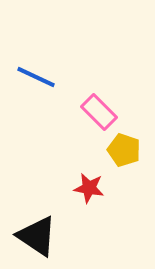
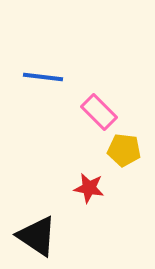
blue line: moved 7 px right; rotated 18 degrees counterclockwise
yellow pentagon: rotated 12 degrees counterclockwise
